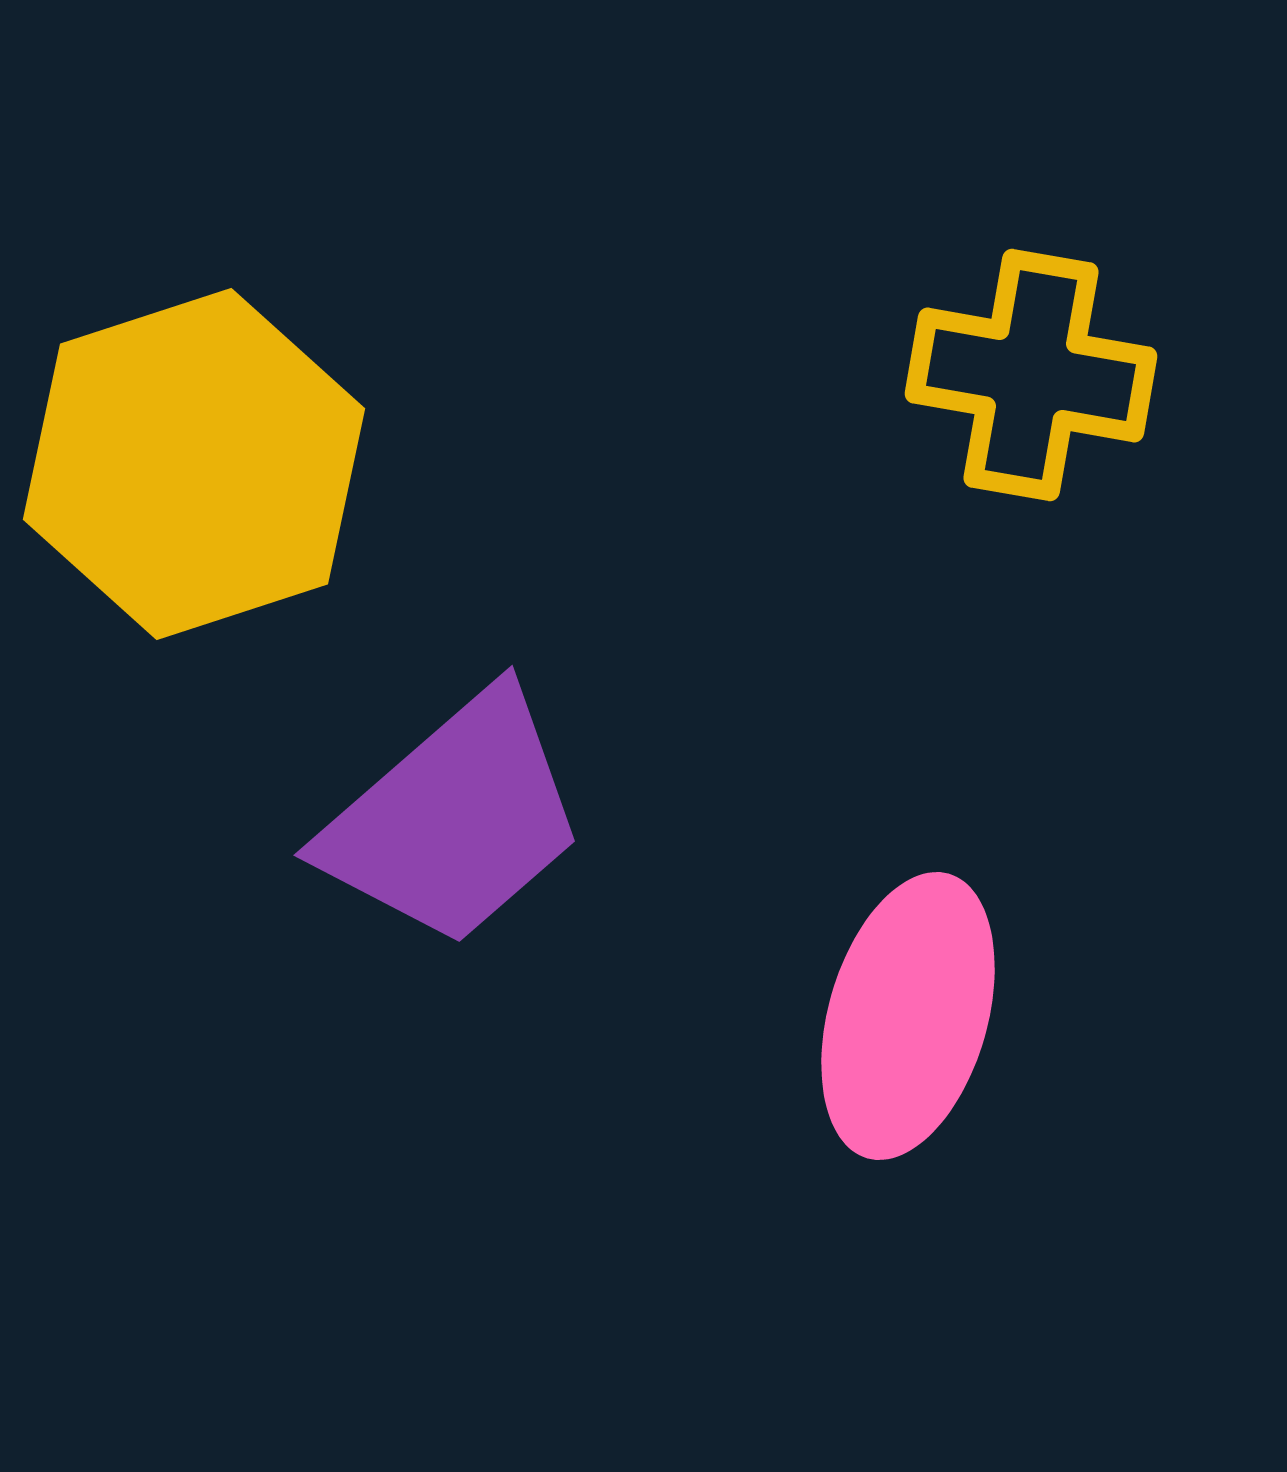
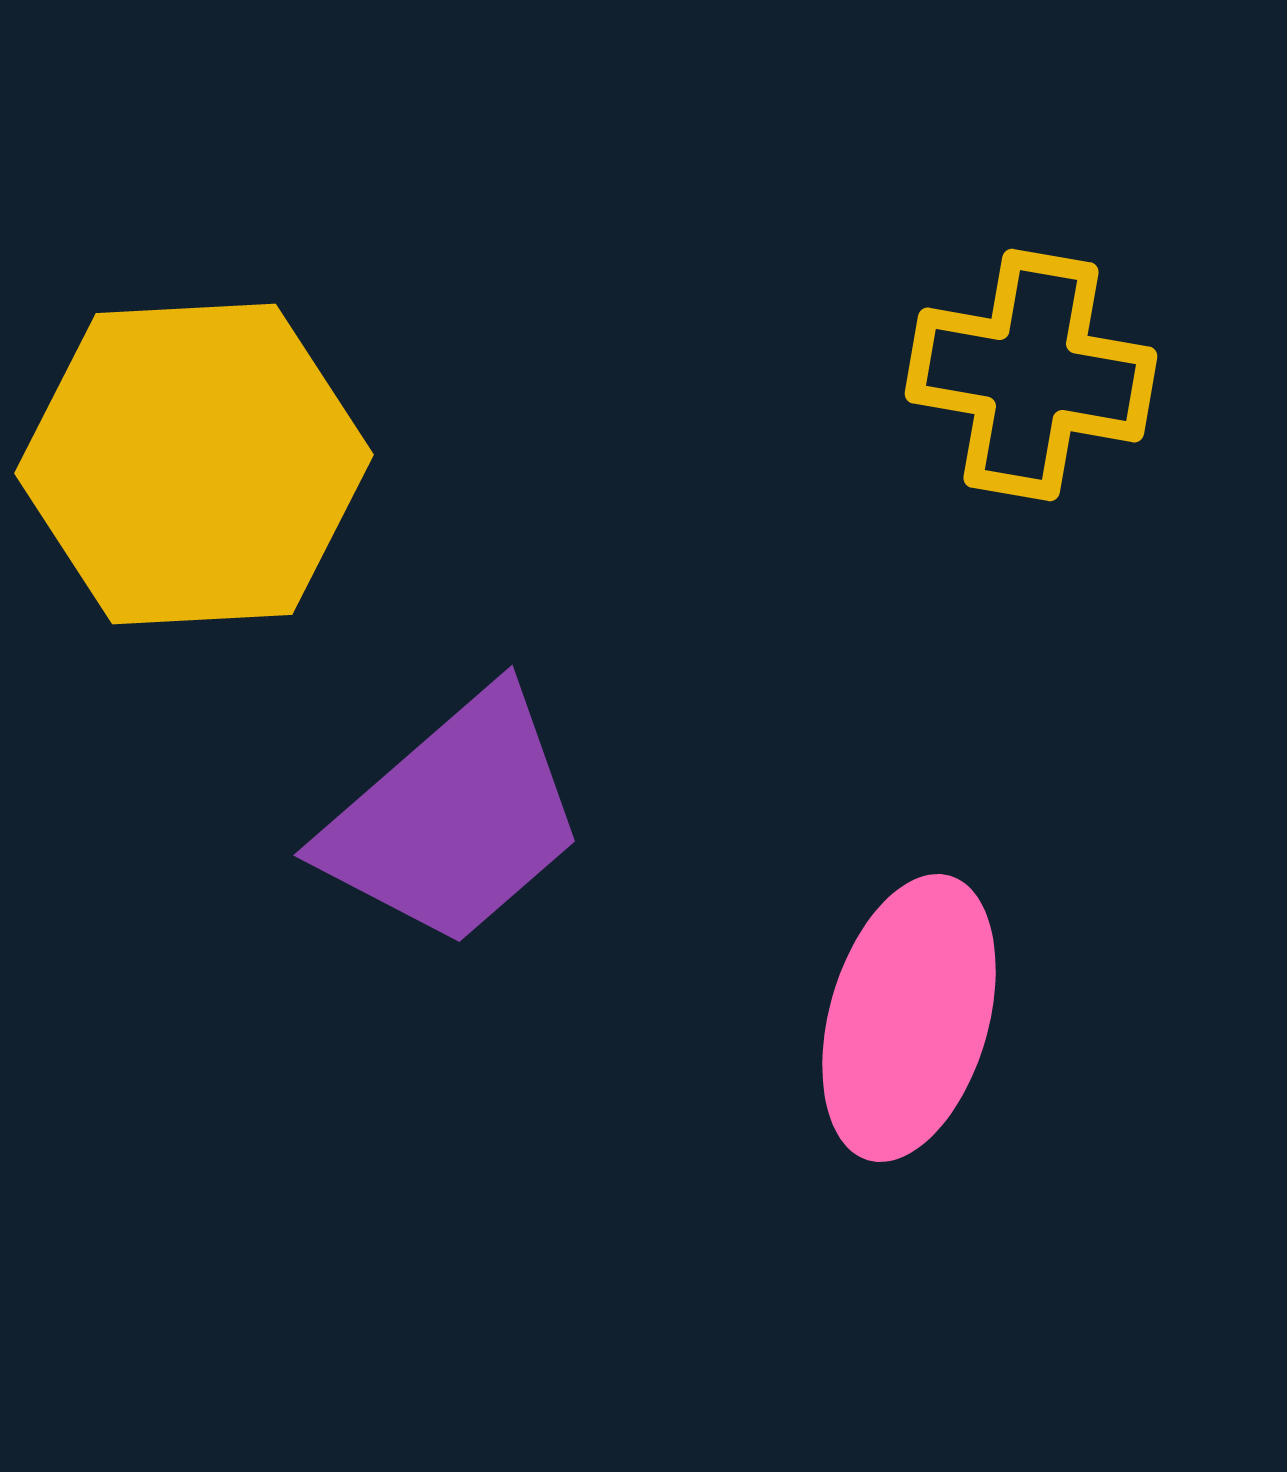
yellow hexagon: rotated 15 degrees clockwise
pink ellipse: moved 1 px right, 2 px down
